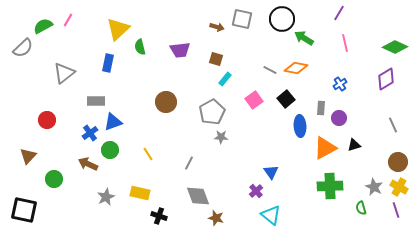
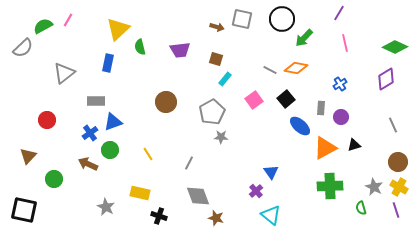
green arrow at (304, 38): rotated 78 degrees counterclockwise
purple circle at (339, 118): moved 2 px right, 1 px up
blue ellipse at (300, 126): rotated 45 degrees counterclockwise
gray star at (106, 197): moved 10 px down; rotated 18 degrees counterclockwise
